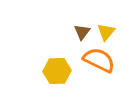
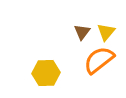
orange semicircle: rotated 64 degrees counterclockwise
yellow hexagon: moved 11 px left, 2 px down
